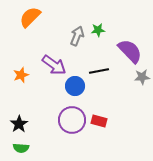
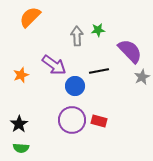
gray arrow: rotated 24 degrees counterclockwise
gray star: rotated 21 degrees counterclockwise
